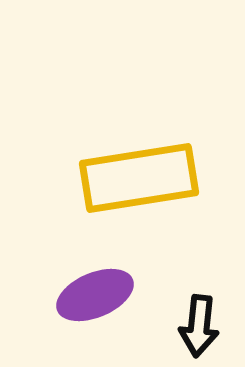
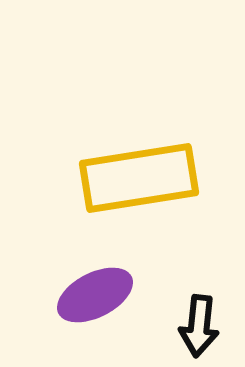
purple ellipse: rotated 4 degrees counterclockwise
